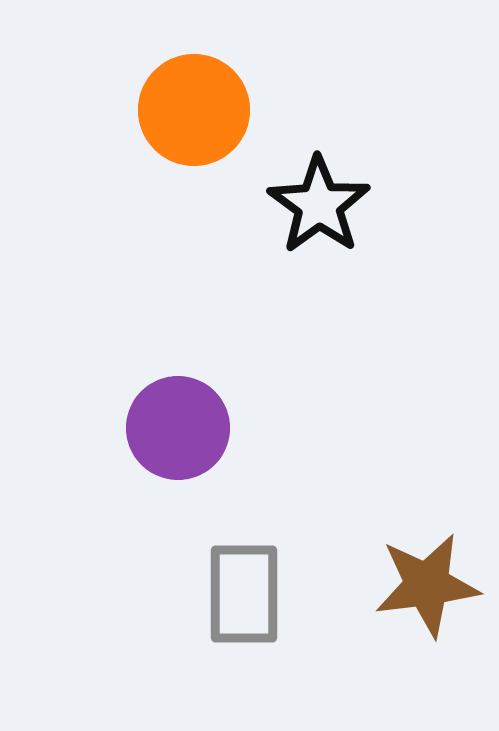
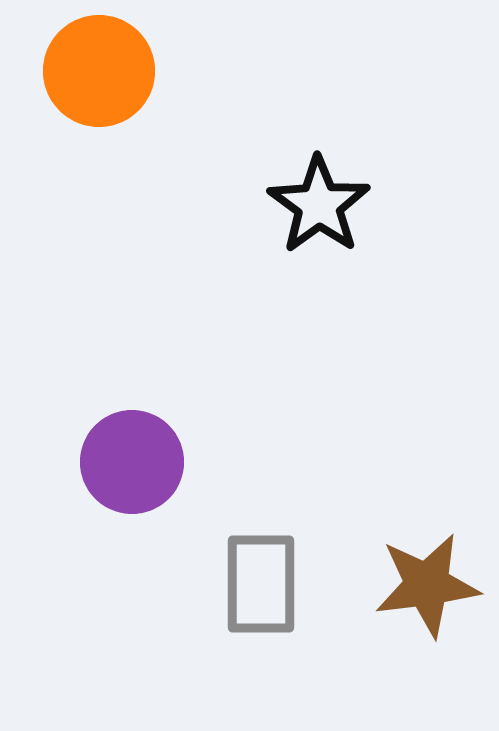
orange circle: moved 95 px left, 39 px up
purple circle: moved 46 px left, 34 px down
gray rectangle: moved 17 px right, 10 px up
